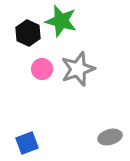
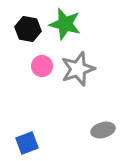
green star: moved 4 px right, 3 px down
black hexagon: moved 4 px up; rotated 15 degrees counterclockwise
pink circle: moved 3 px up
gray ellipse: moved 7 px left, 7 px up
